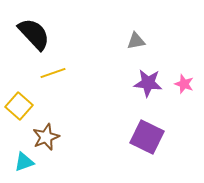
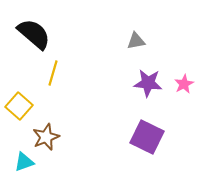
black semicircle: rotated 6 degrees counterclockwise
yellow line: rotated 55 degrees counterclockwise
pink star: rotated 24 degrees clockwise
